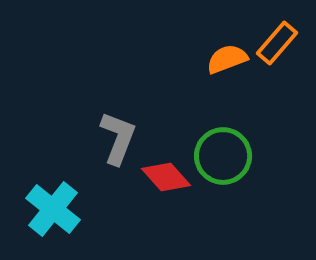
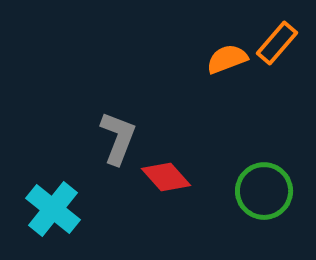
green circle: moved 41 px right, 35 px down
